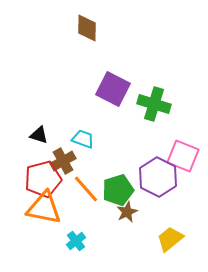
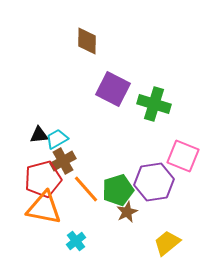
brown diamond: moved 13 px down
black triangle: rotated 24 degrees counterclockwise
cyan trapezoid: moved 26 px left; rotated 50 degrees counterclockwise
purple hexagon: moved 4 px left, 5 px down; rotated 24 degrees clockwise
yellow trapezoid: moved 3 px left, 4 px down
